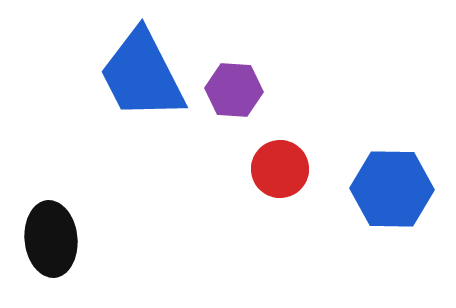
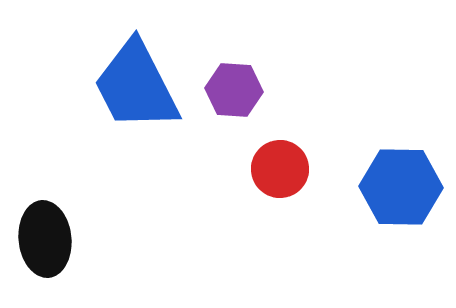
blue trapezoid: moved 6 px left, 11 px down
blue hexagon: moved 9 px right, 2 px up
black ellipse: moved 6 px left
